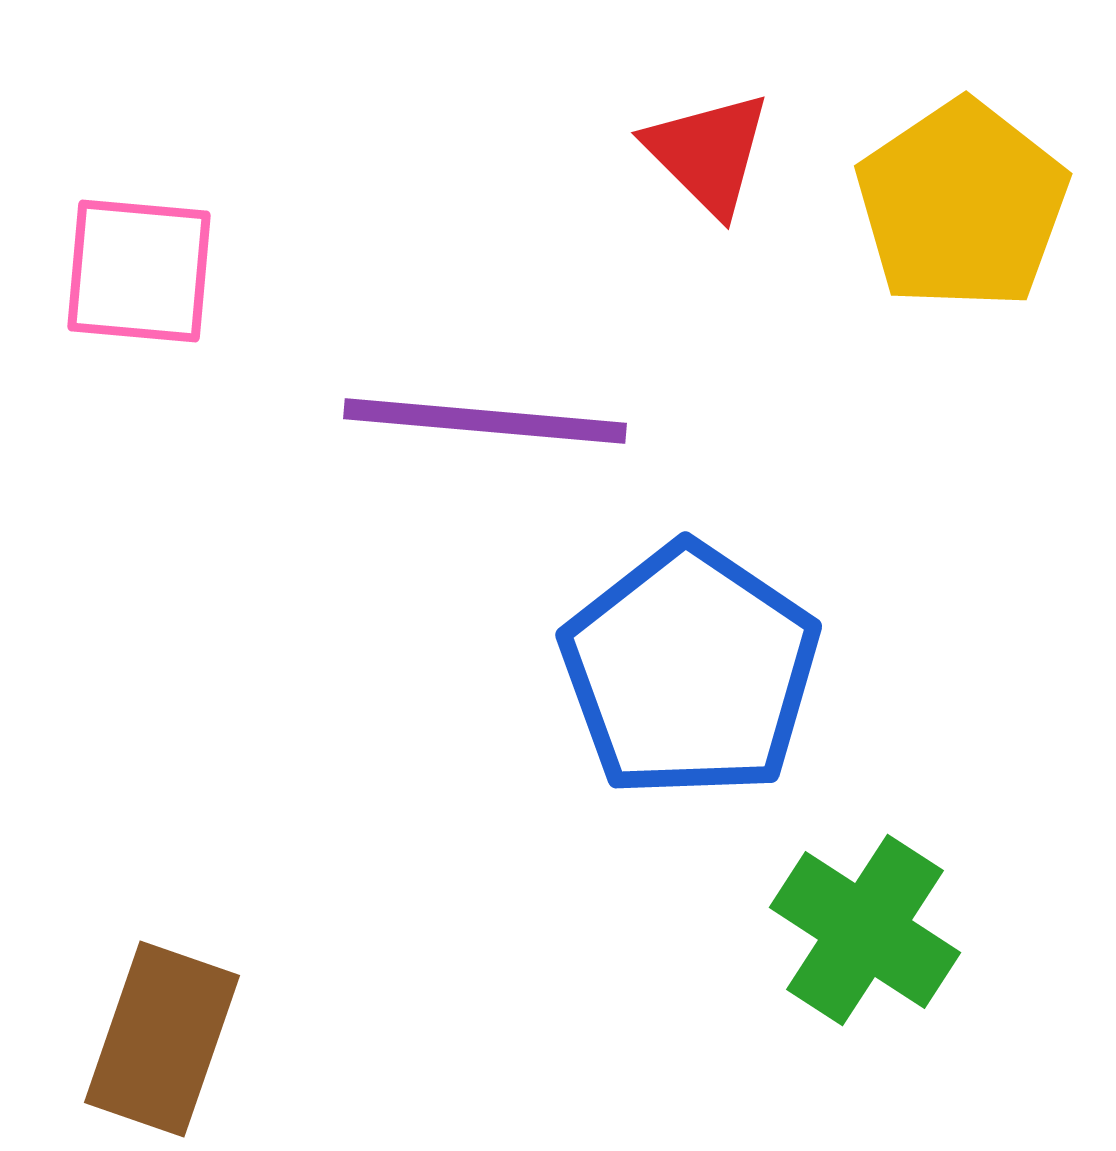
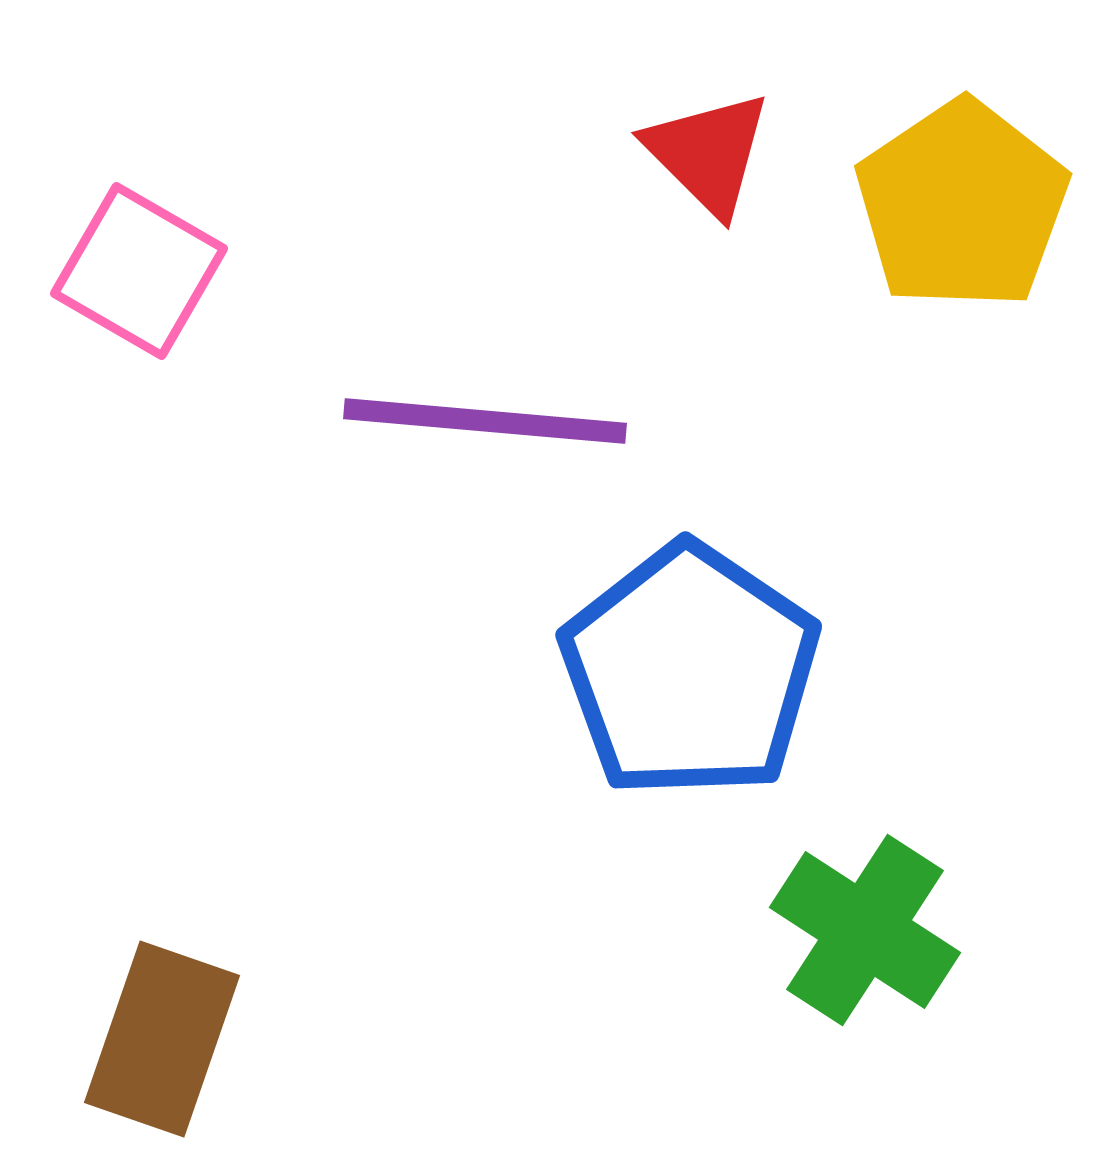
pink square: rotated 25 degrees clockwise
